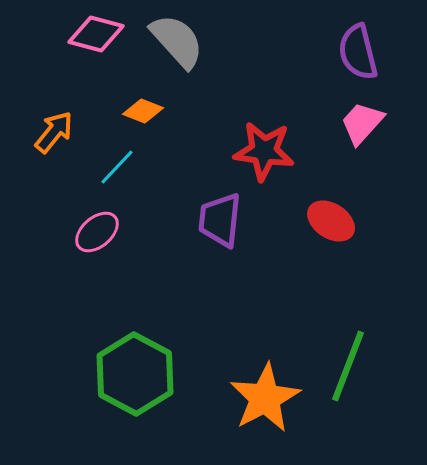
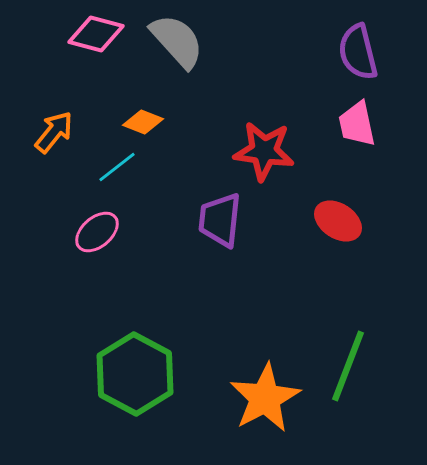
orange diamond: moved 11 px down
pink trapezoid: moved 5 px left, 1 px down; rotated 54 degrees counterclockwise
cyan line: rotated 9 degrees clockwise
red ellipse: moved 7 px right
